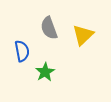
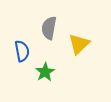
gray semicircle: rotated 30 degrees clockwise
yellow triangle: moved 4 px left, 9 px down
